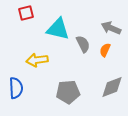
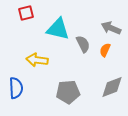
yellow arrow: rotated 15 degrees clockwise
